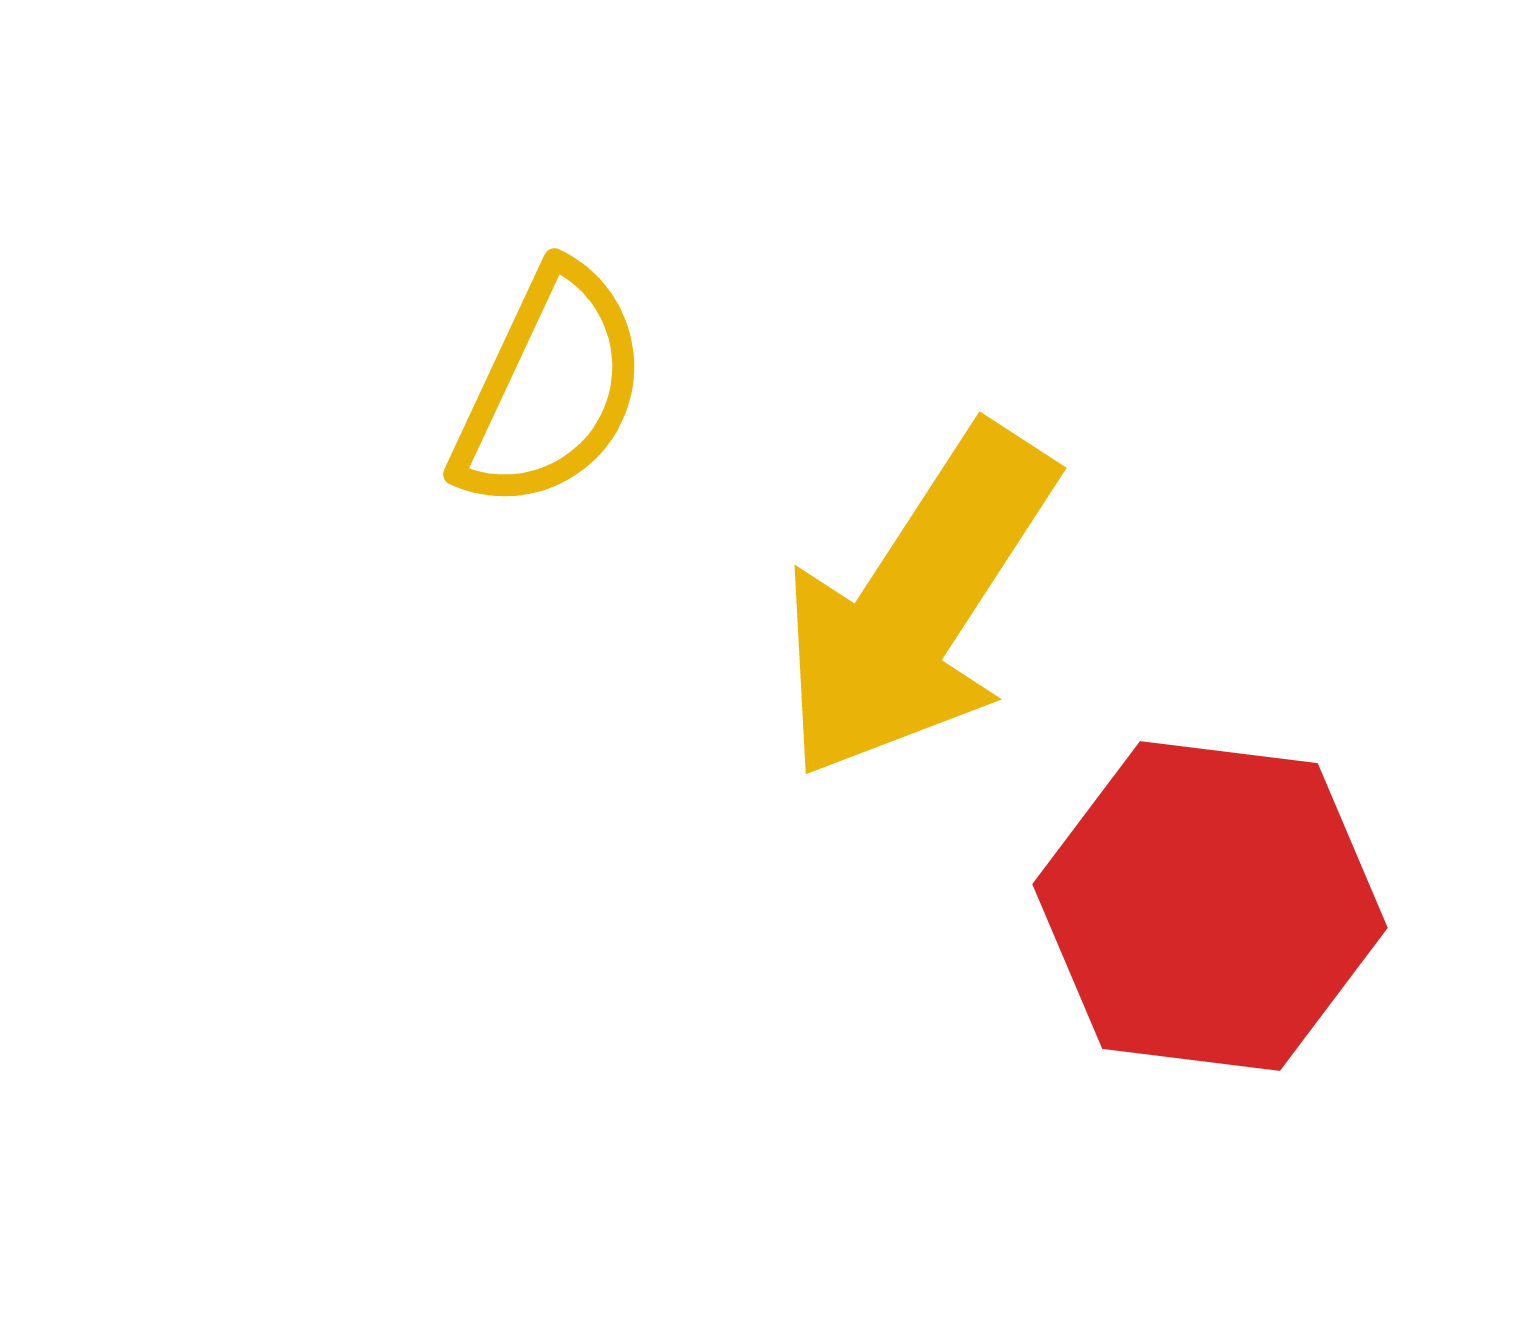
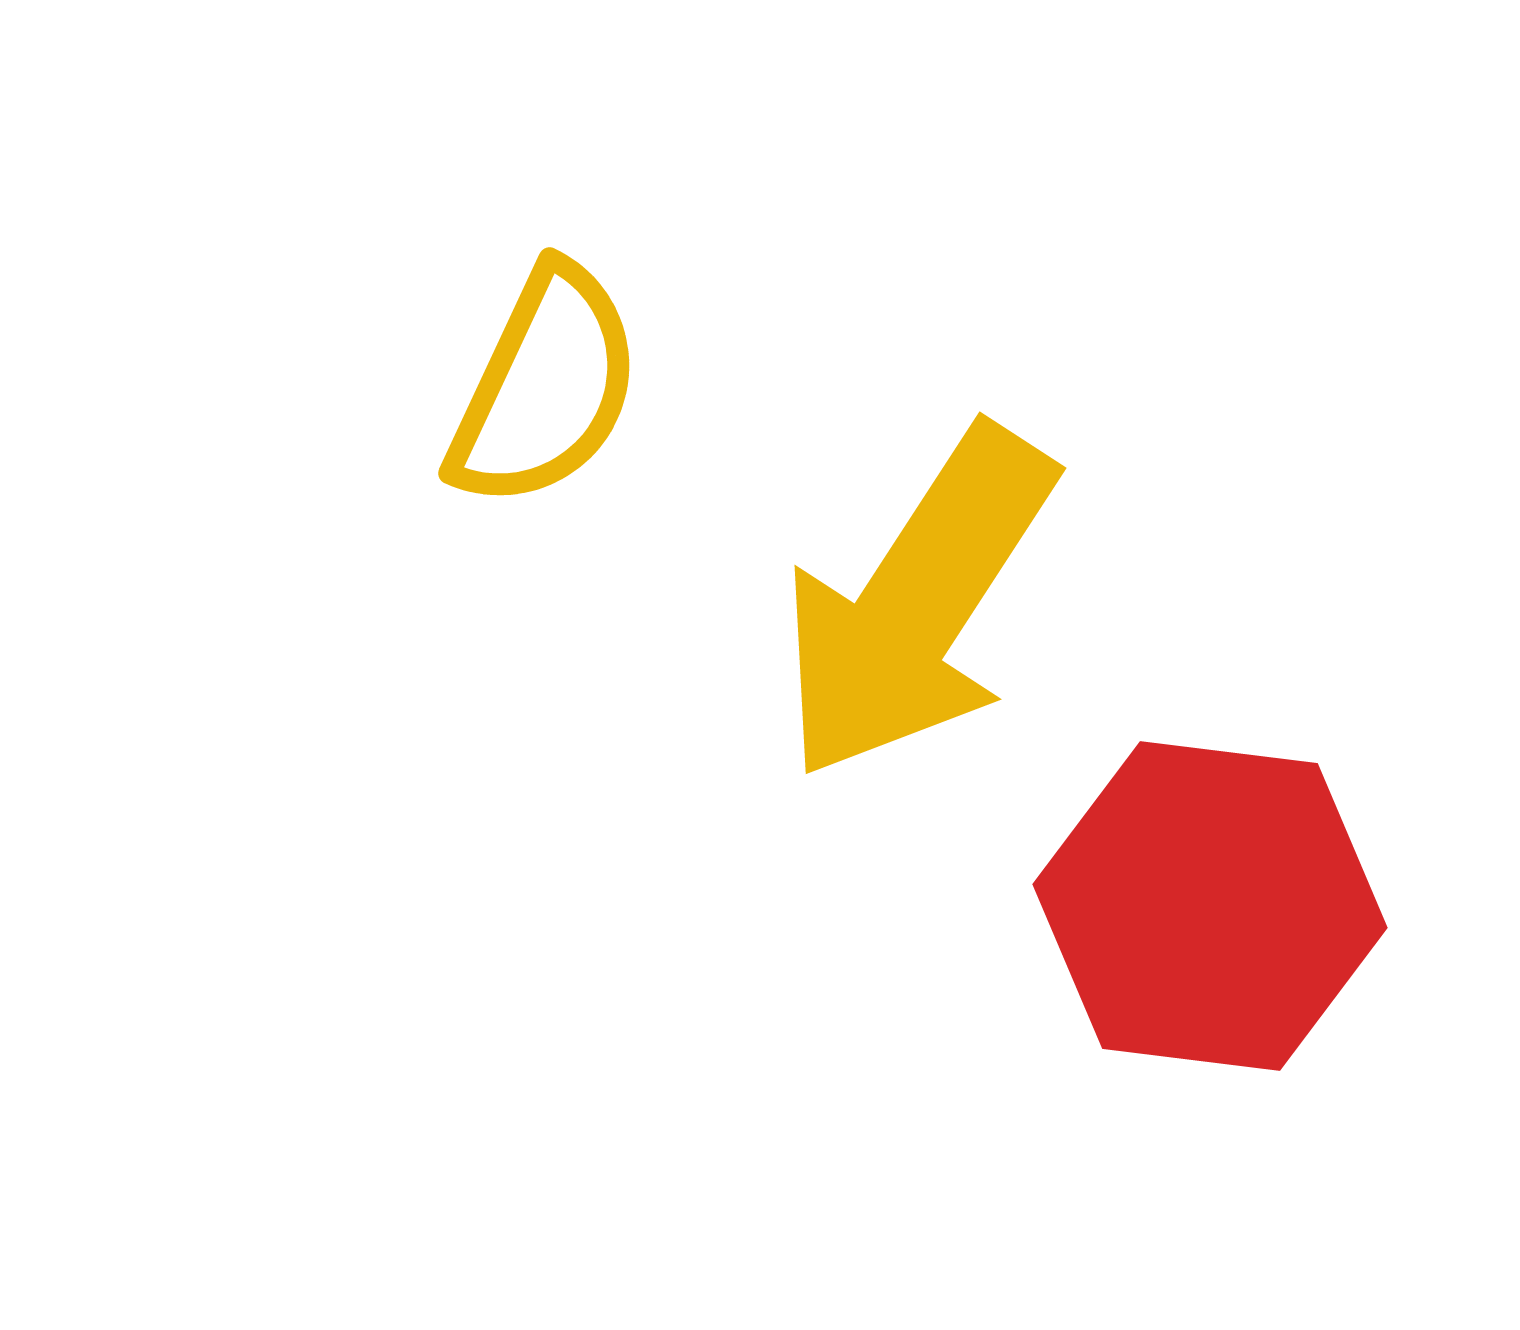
yellow semicircle: moved 5 px left, 1 px up
